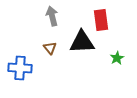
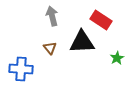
red rectangle: rotated 50 degrees counterclockwise
blue cross: moved 1 px right, 1 px down
